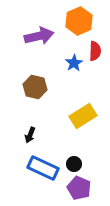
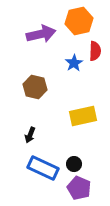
orange hexagon: rotated 12 degrees clockwise
purple arrow: moved 2 px right, 2 px up
yellow rectangle: rotated 20 degrees clockwise
